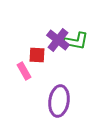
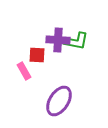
purple cross: rotated 35 degrees counterclockwise
purple ellipse: rotated 24 degrees clockwise
